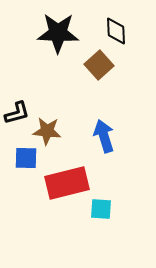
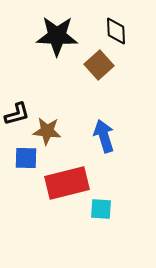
black star: moved 1 px left, 3 px down
black L-shape: moved 1 px down
